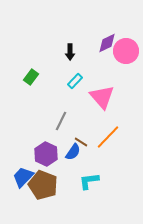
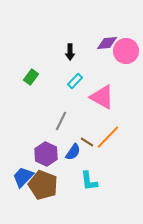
purple diamond: rotated 20 degrees clockwise
pink triangle: rotated 20 degrees counterclockwise
brown line: moved 6 px right
cyan L-shape: rotated 90 degrees counterclockwise
